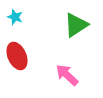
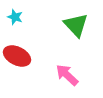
green triangle: rotated 40 degrees counterclockwise
red ellipse: rotated 40 degrees counterclockwise
